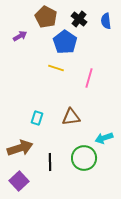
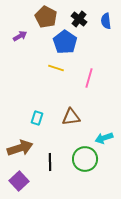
green circle: moved 1 px right, 1 px down
